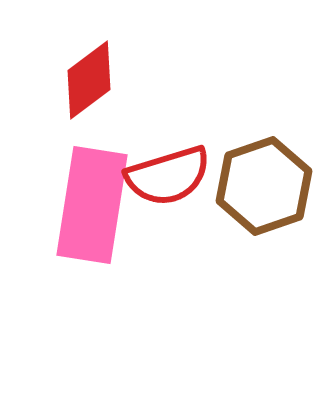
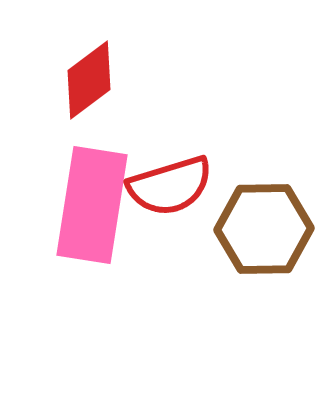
red semicircle: moved 2 px right, 10 px down
brown hexagon: moved 43 px down; rotated 18 degrees clockwise
